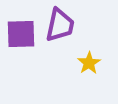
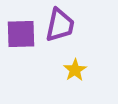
yellow star: moved 14 px left, 7 px down
